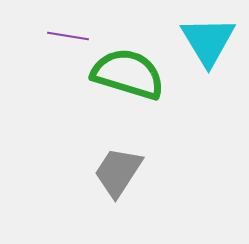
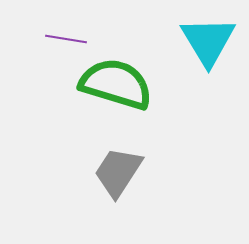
purple line: moved 2 px left, 3 px down
green semicircle: moved 12 px left, 10 px down
